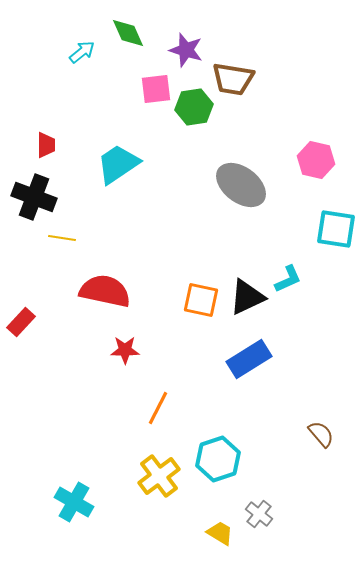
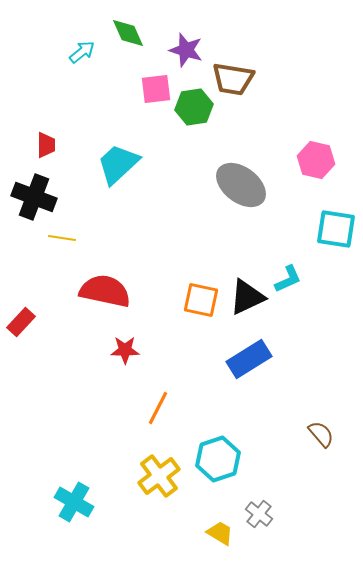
cyan trapezoid: rotated 9 degrees counterclockwise
